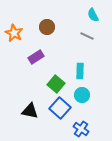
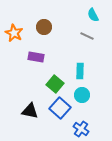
brown circle: moved 3 px left
purple rectangle: rotated 42 degrees clockwise
green square: moved 1 px left
